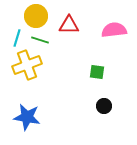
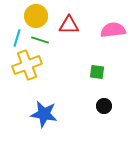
pink semicircle: moved 1 px left
blue star: moved 17 px right, 3 px up
